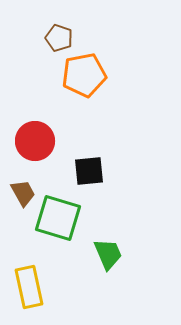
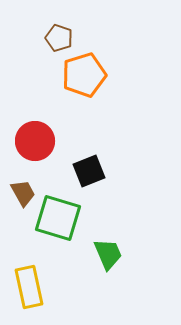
orange pentagon: rotated 6 degrees counterclockwise
black square: rotated 16 degrees counterclockwise
